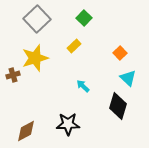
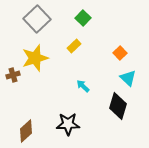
green square: moved 1 px left
brown diamond: rotated 15 degrees counterclockwise
